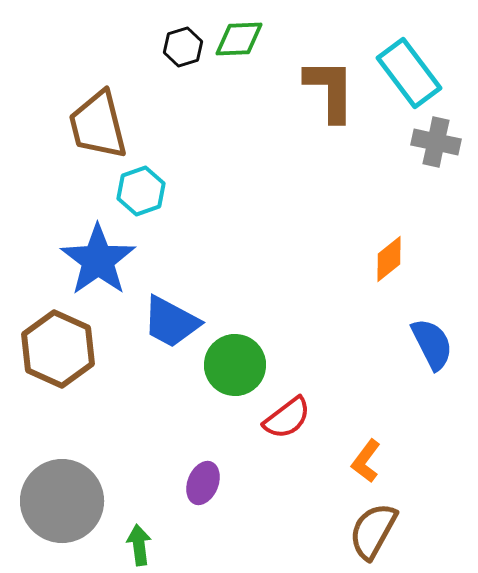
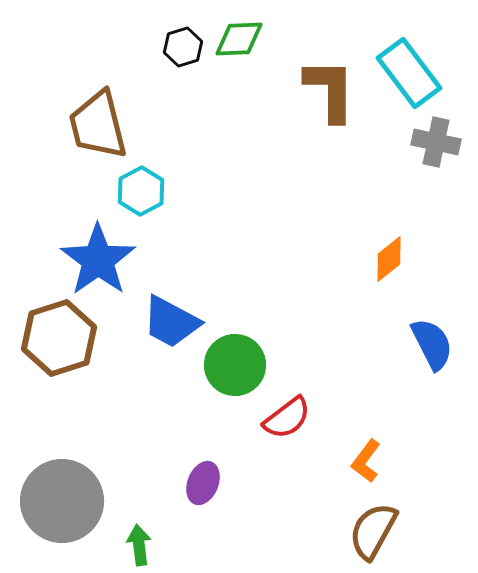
cyan hexagon: rotated 9 degrees counterclockwise
brown hexagon: moved 1 px right, 11 px up; rotated 18 degrees clockwise
